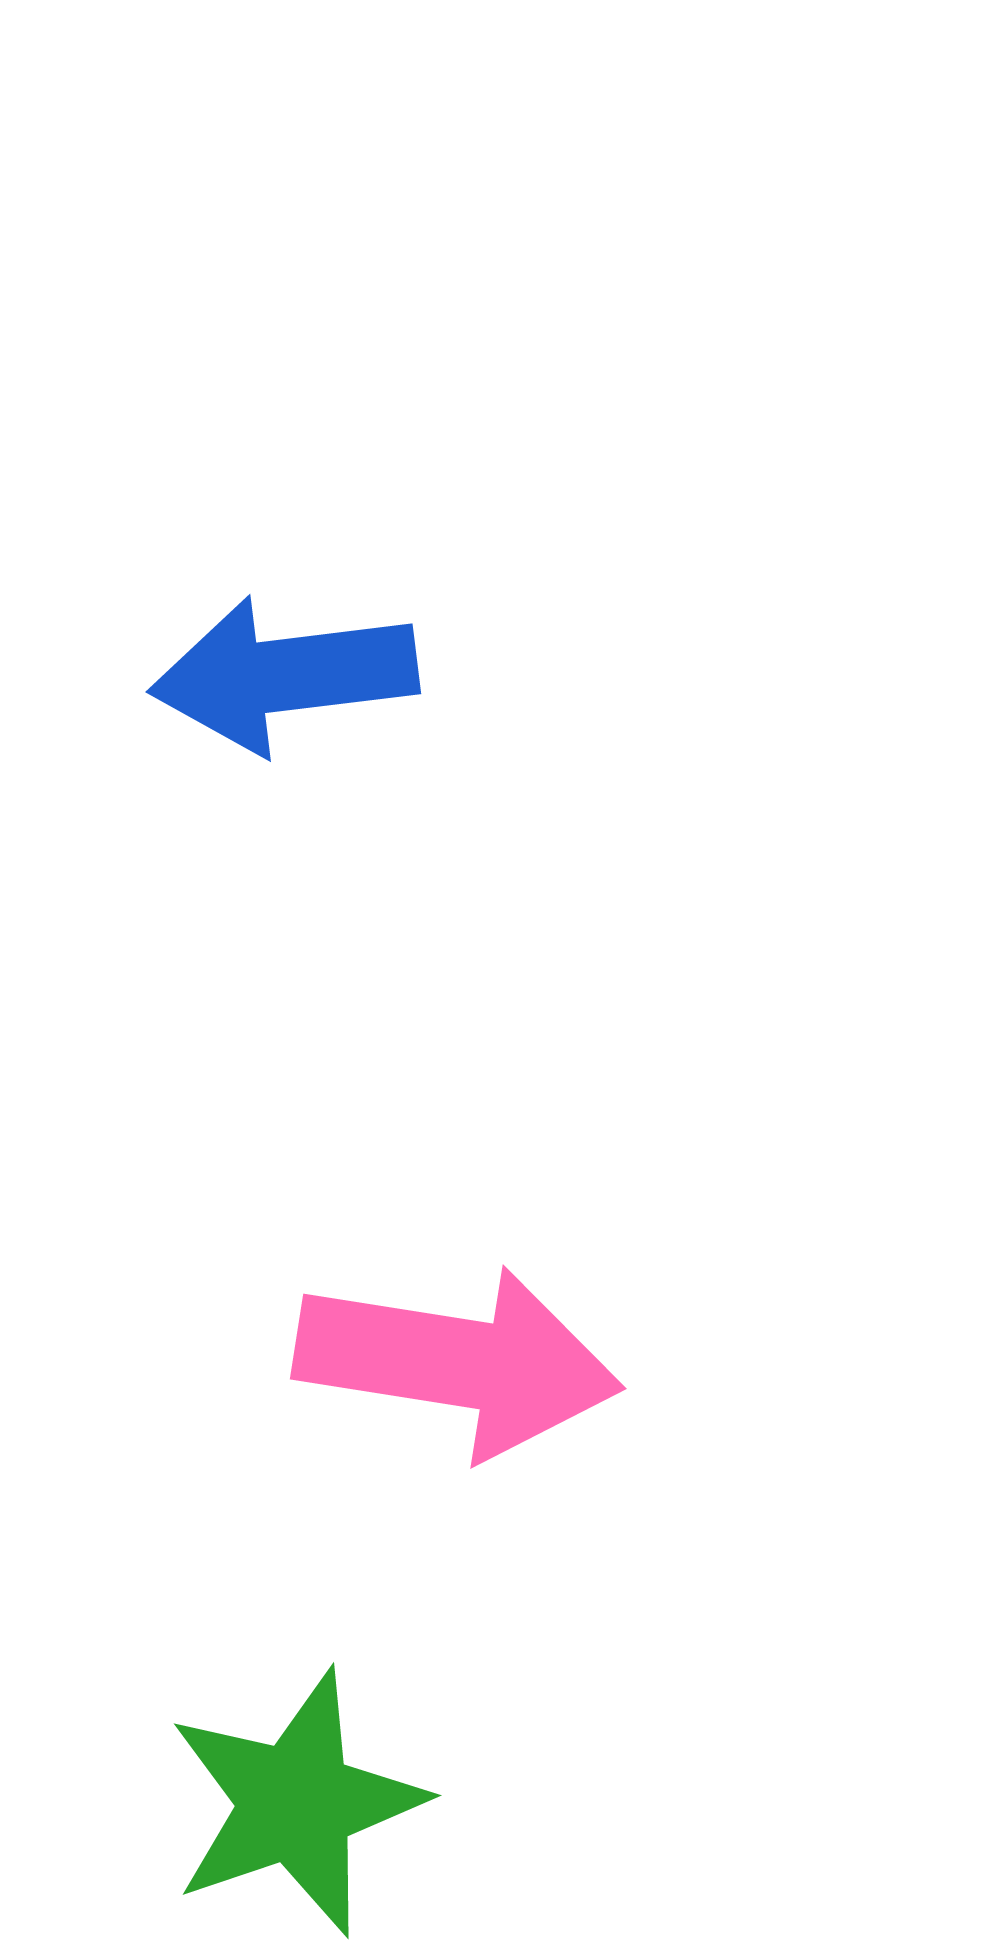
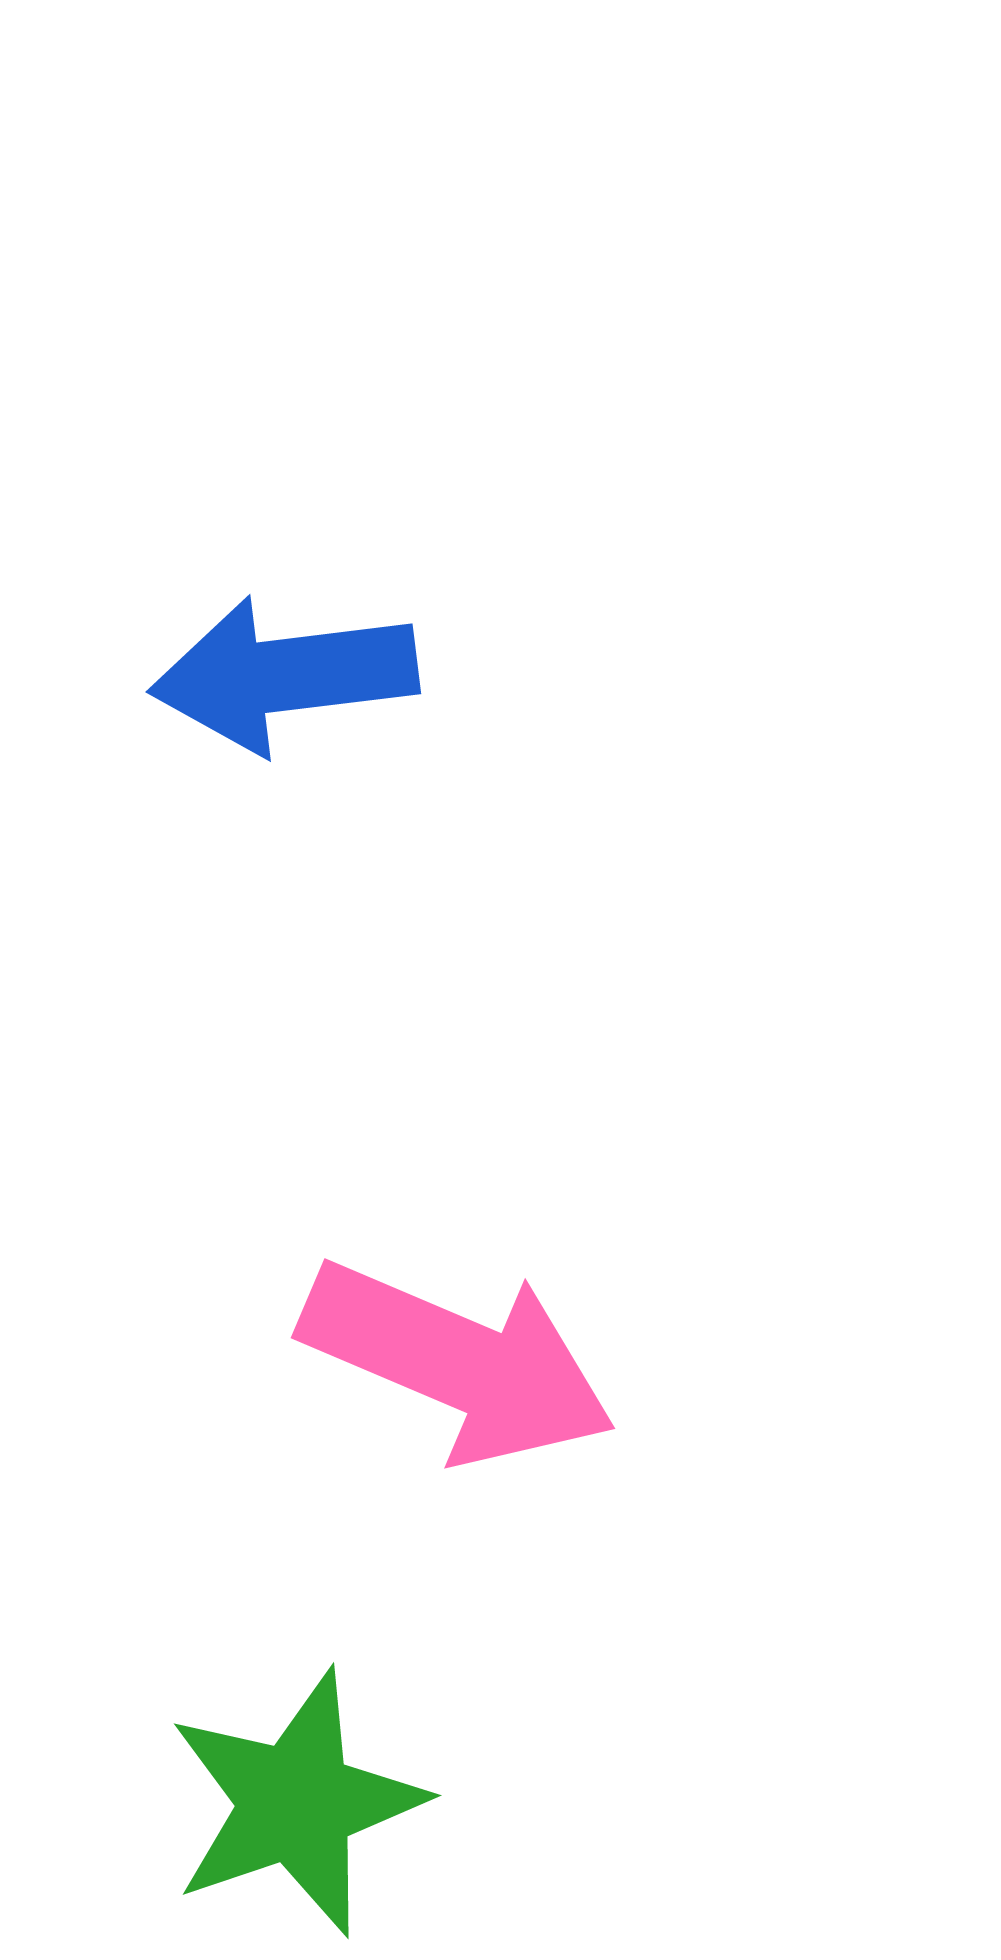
pink arrow: rotated 14 degrees clockwise
